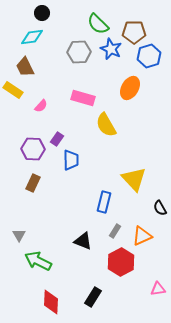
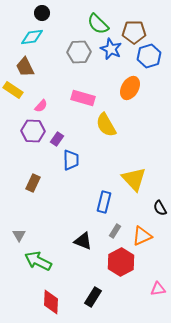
purple hexagon: moved 18 px up
